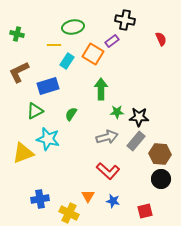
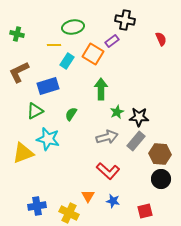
green star: rotated 24 degrees counterclockwise
blue cross: moved 3 px left, 7 px down
